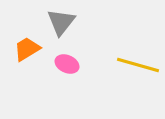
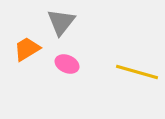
yellow line: moved 1 px left, 7 px down
